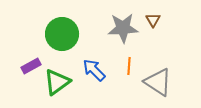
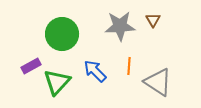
gray star: moved 3 px left, 2 px up
blue arrow: moved 1 px right, 1 px down
green triangle: rotated 12 degrees counterclockwise
